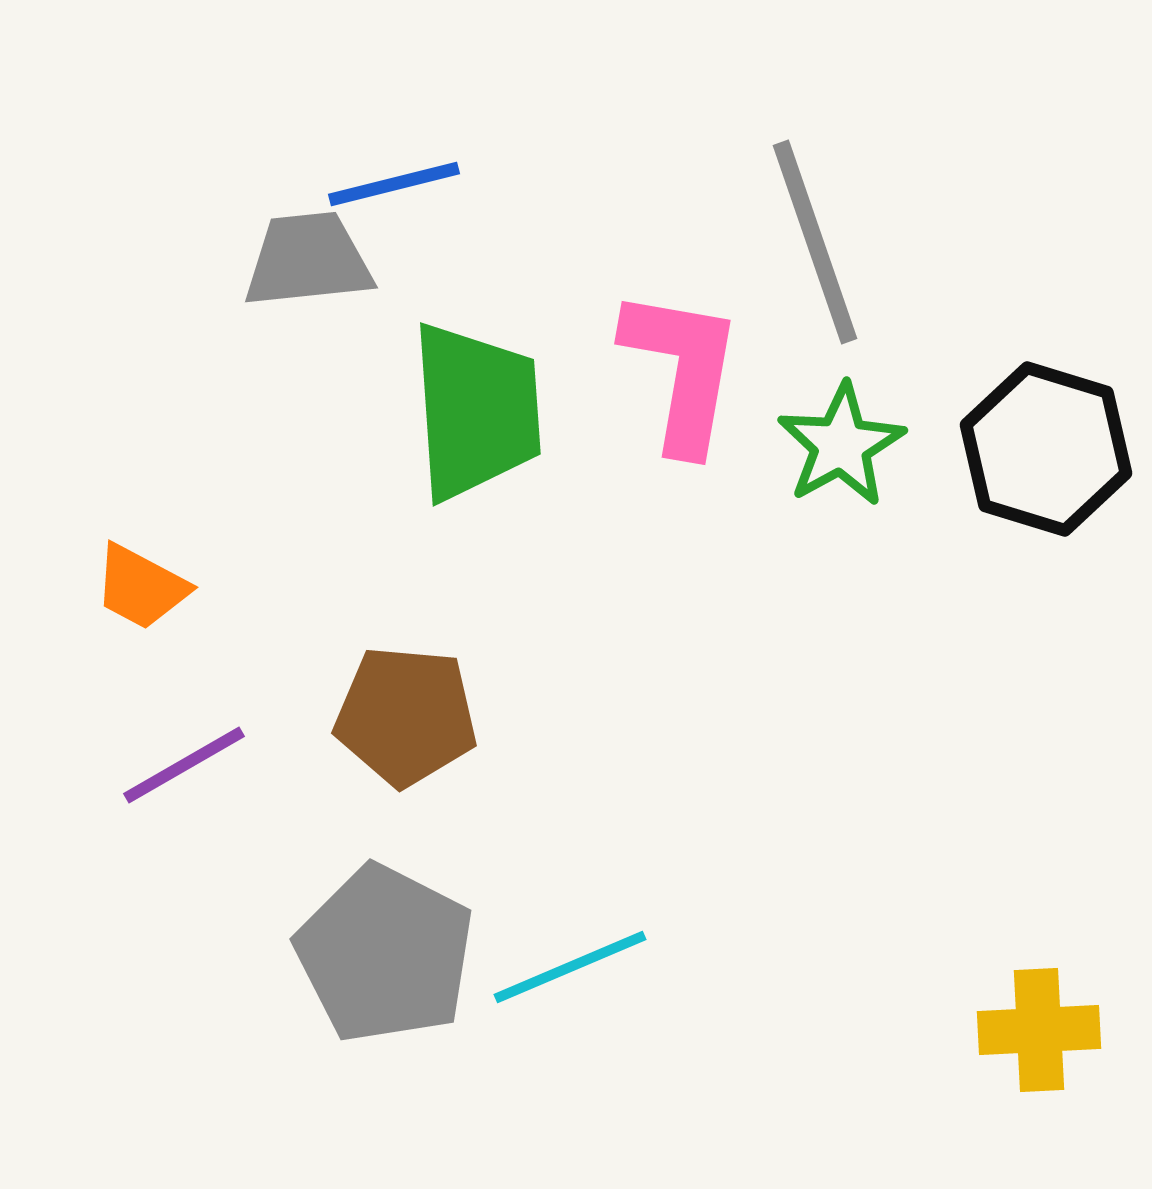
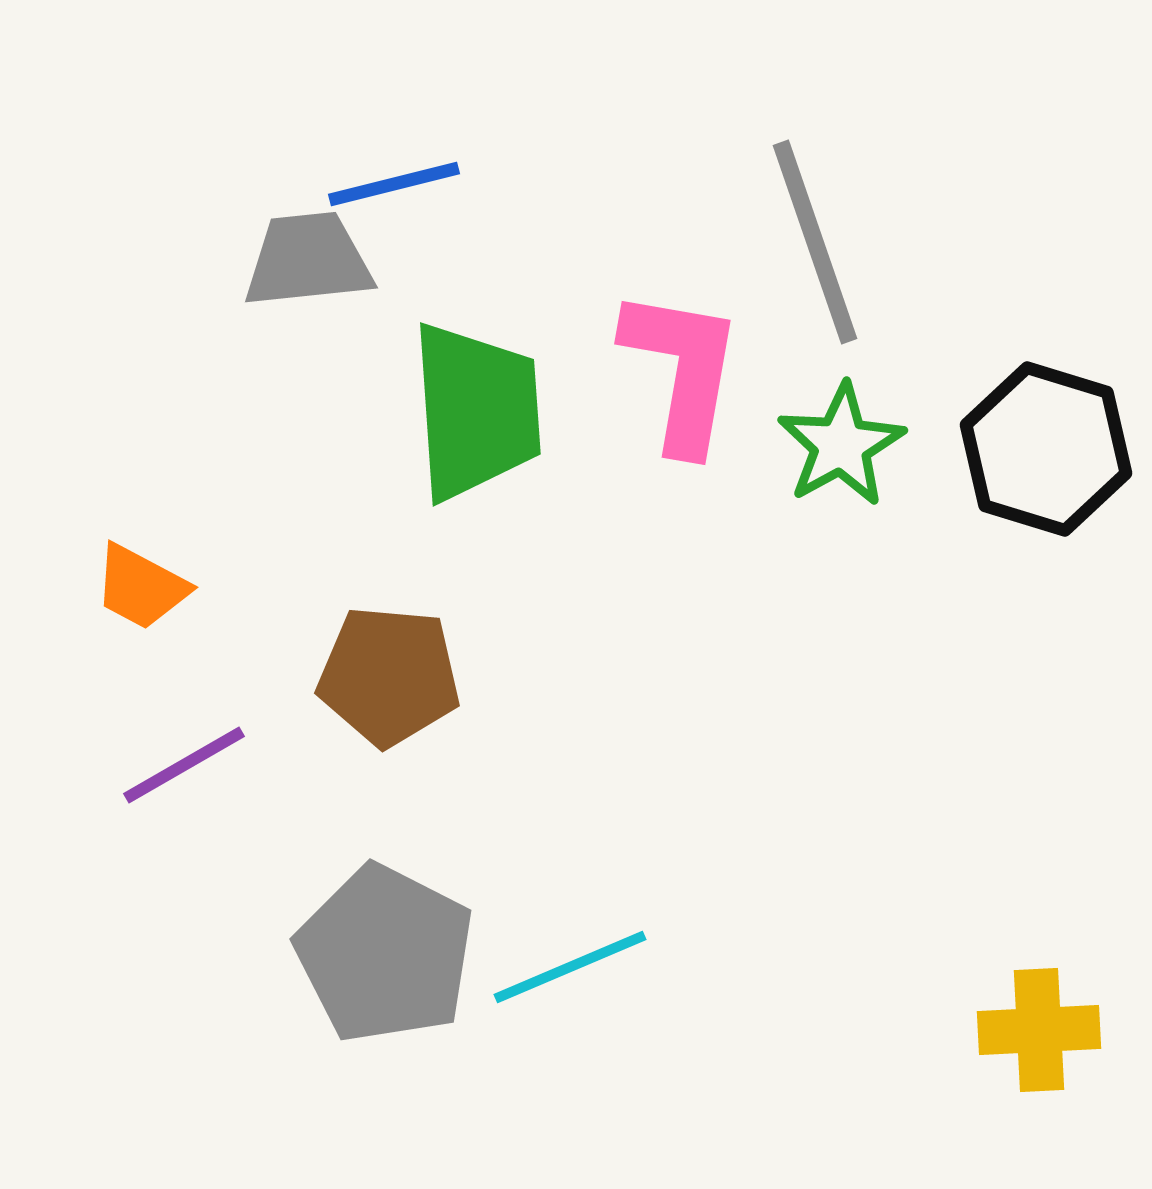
brown pentagon: moved 17 px left, 40 px up
